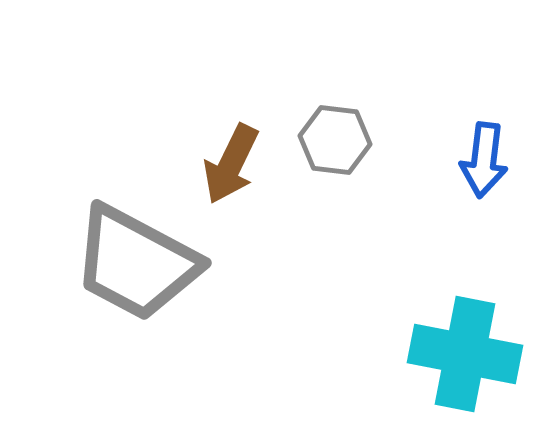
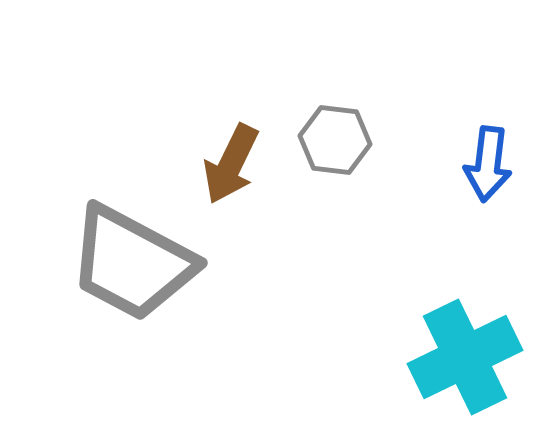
blue arrow: moved 4 px right, 4 px down
gray trapezoid: moved 4 px left
cyan cross: moved 3 px down; rotated 37 degrees counterclockwise
